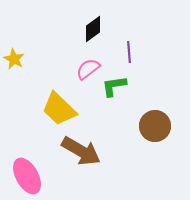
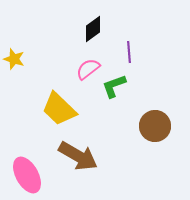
yellow star: rotated 10 degrees counterclockwise
green L-shape: rotated 12 degrees counterclockwise
brown arrow: moved 3 px left, 5 px down
pink ellipse: moved 1 px up
